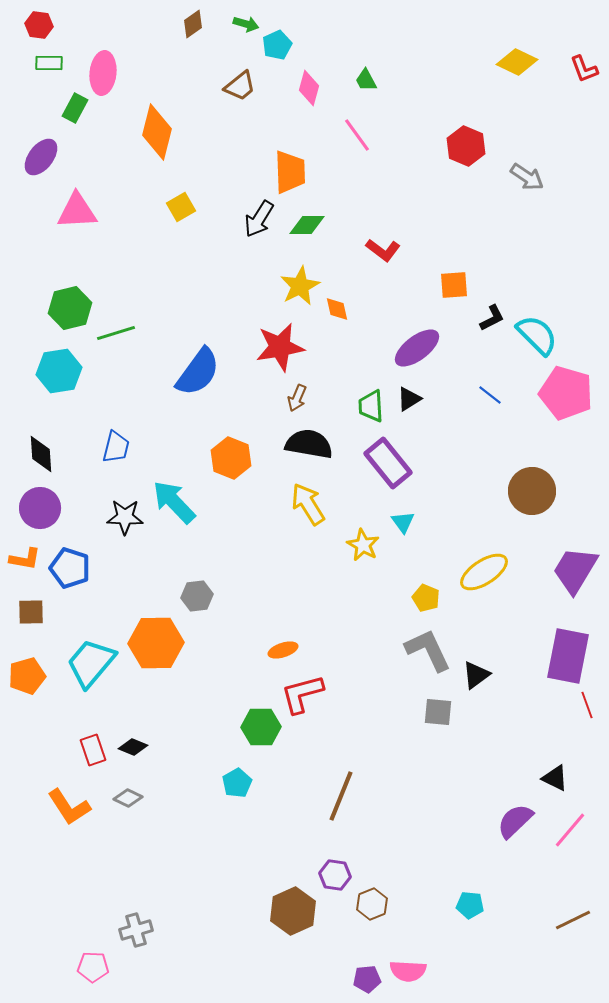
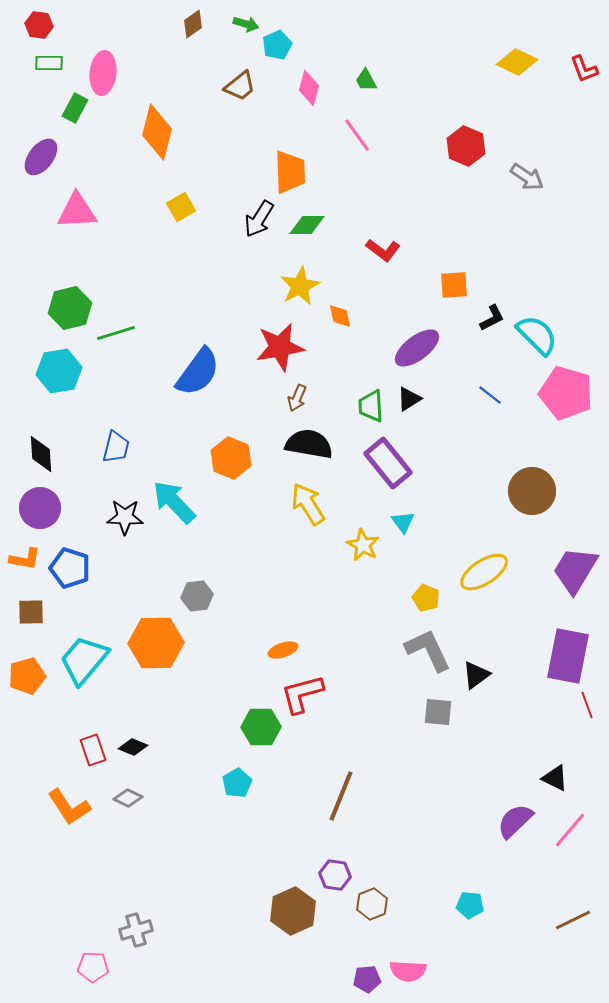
orange diamond at (337, 309): moved 3 px right, 7 px down
cyan trapezoid at (91, 663): moved 7 px left, 3 px up
